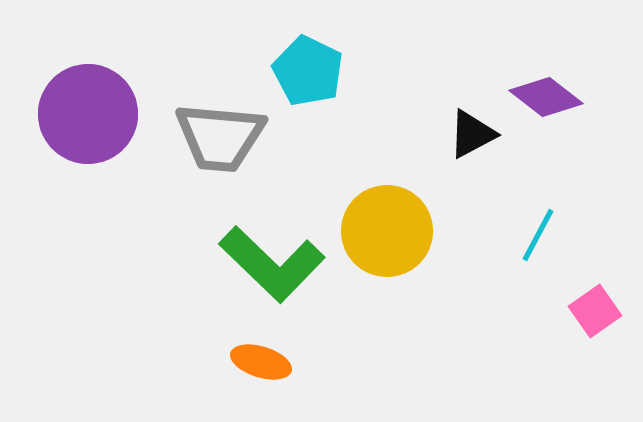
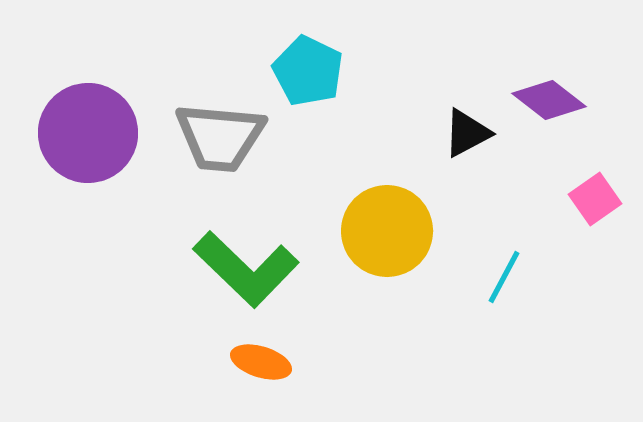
purple diamond: moved 3 px right, 3 px down
purple circle: moved 19 px down
black triangle: moved 5 px left, 1 px up
cyan line: moved 34 px left, 42 px down
green L-shape: moved 26 px left, 5 px down
pink square: moved 112 px up
